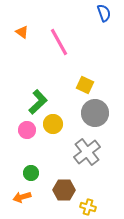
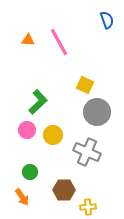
blue semicircle: moved 3 px right, 7 px down
orange triangle: moved 6 px right, 8 px down; rotated 32 degrees counterclockwise
gray circle: moved 2 px right, 1 px up
yellow circle: moved 11 px down
gray cross: rotated 28 degrees counterclockwise
green circle: moved 1 px left, 1 px up
orange arrow: rotated 108 degrees counterclockwise
yellow cross: rotated 21 degrees counterclockwise
